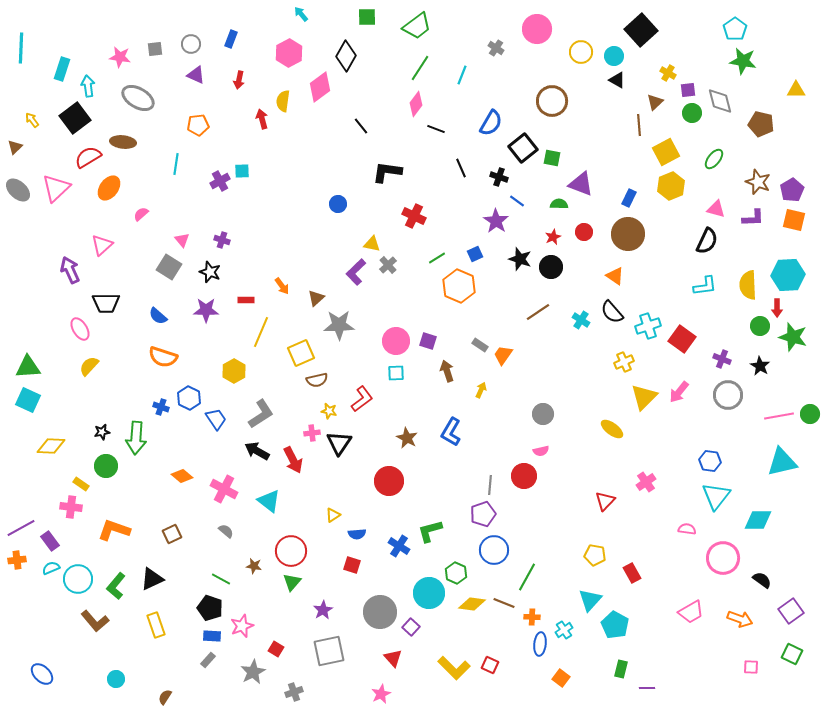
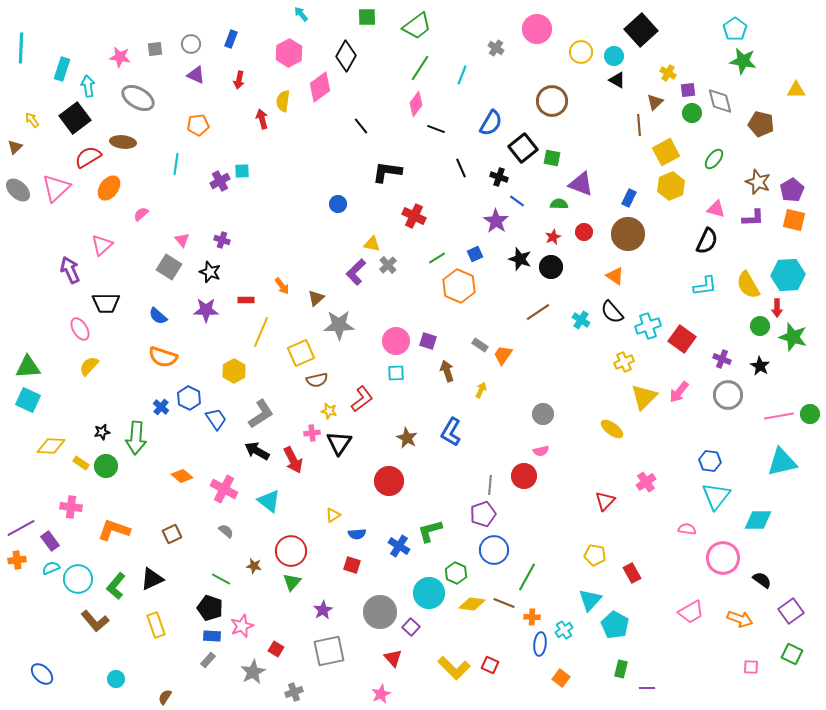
yellow semicircle at (748, 285): rotated 28 degrees counterclockwise
blue cross at (161, 407): rotated 21 degrees clockwise
yellow rectangle at (81, 484): moved 21 px up
